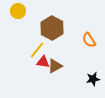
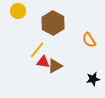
brown hexagon: moved 1 px right, 5 px up
